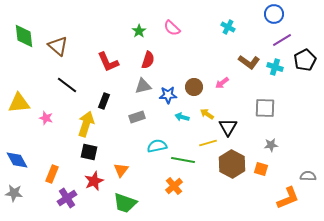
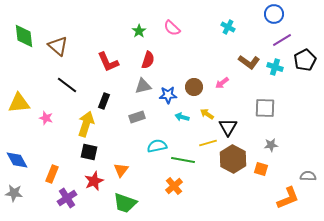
brown hexagon at (232, 164): moved 1 px right, 5 px up
